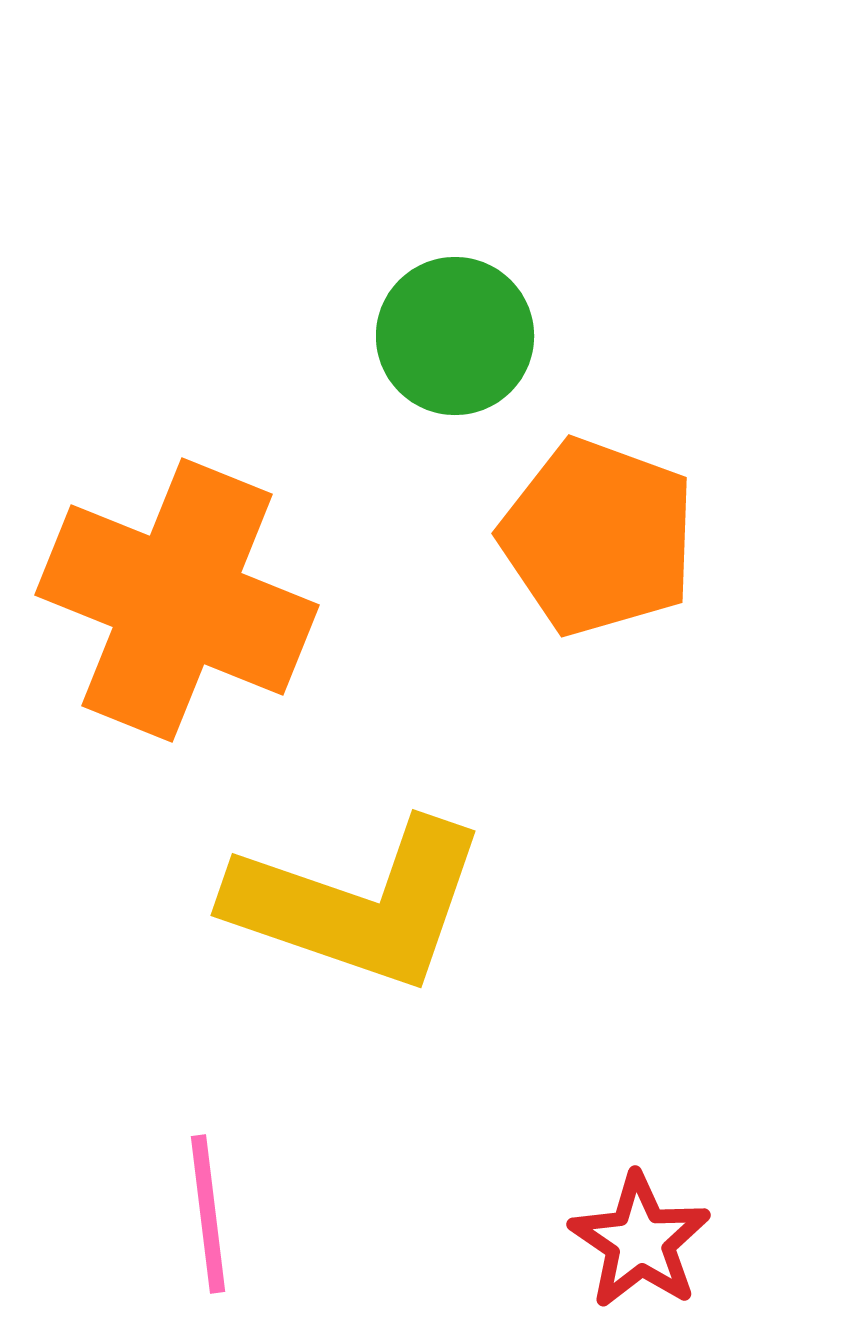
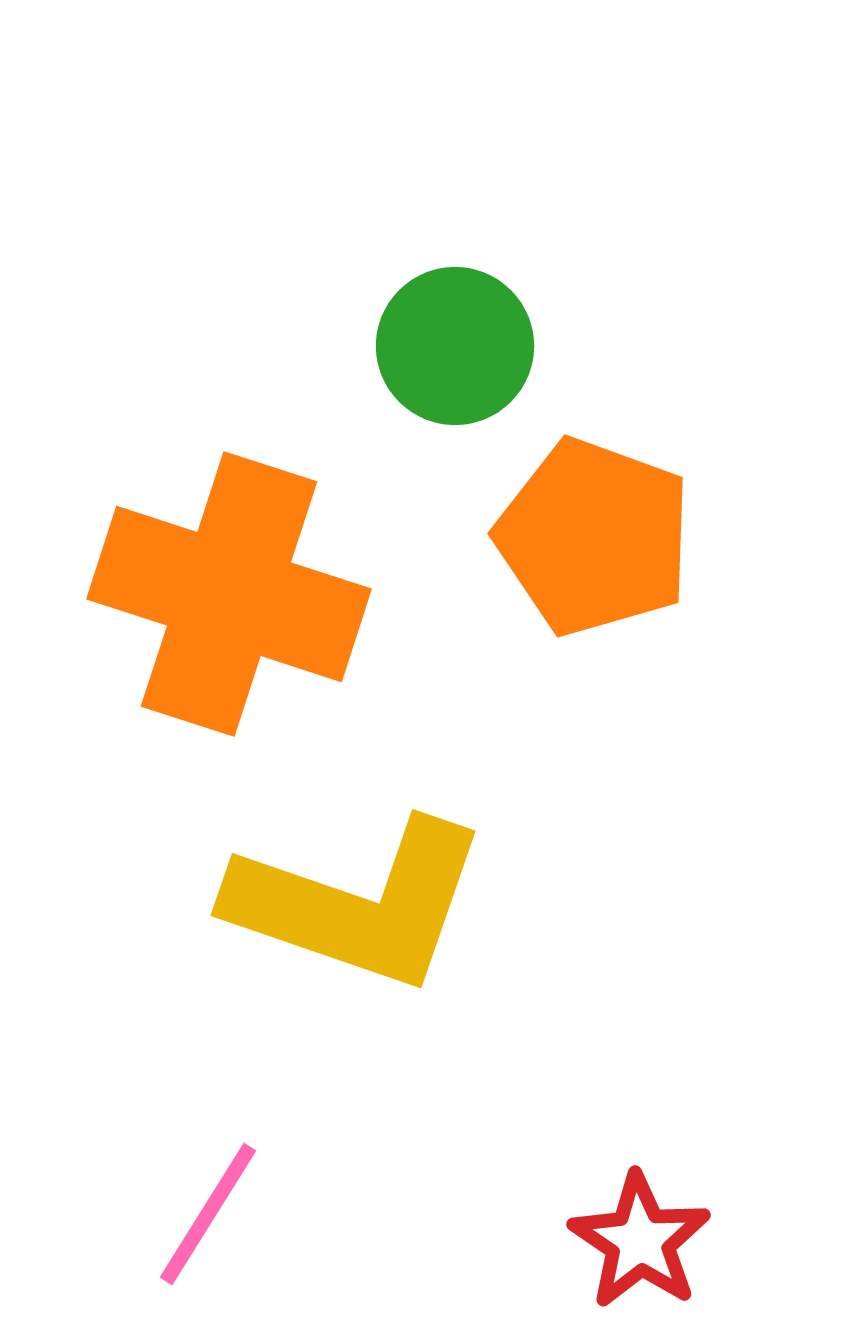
green circle: moved 10 px down
orange pentagon: moved 4 px left
orange cross: moved 52 px right, 6 px up; rotated 4 degrees counterclockwise
pink line: rotated 39 degrees clockwise
